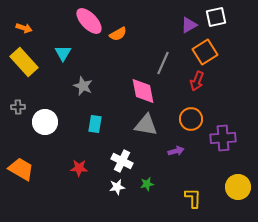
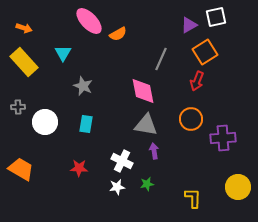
gray line: moved 2 px left, 4 px up
cyan rectangle: moved 9 px left
purple arrow: moved 22 px left; rotated 84 degrees counterclockwise
